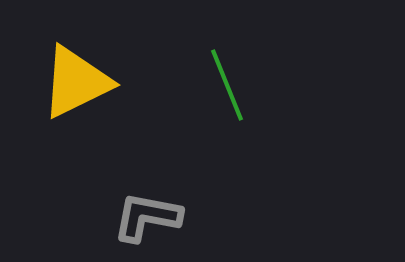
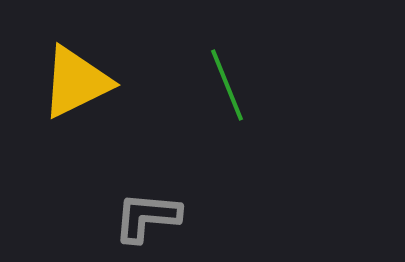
gray L-shape: rotated 6 degrees counterclockwise
